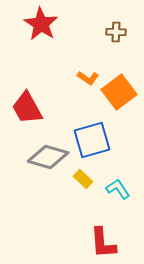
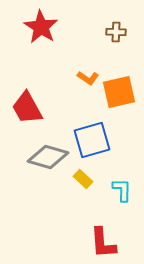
red star: moved 3 px down
orange square: rotated 24 degrees clockwise
cyan L-shape: moved 4 px right, 1 px down; rotated 35 degrees clockwise
